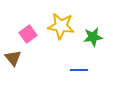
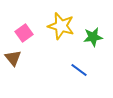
yellow star: rotated 8 degrees clockwise
pink square: moved 4 px left, 1 px up
blue line: rotated 36 degrees clockwise
